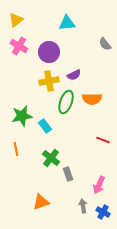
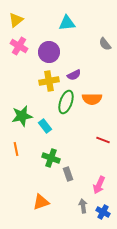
green cross: rotated 18 degrees counterclockwise
